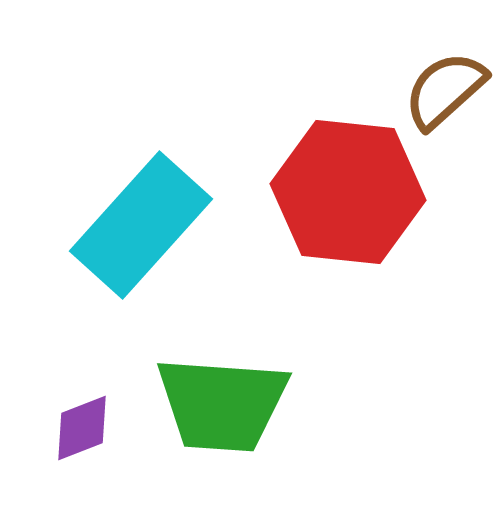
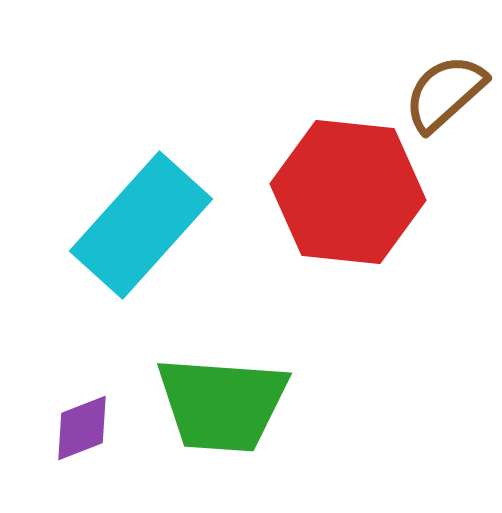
brown semicircle: moved 3 px down
